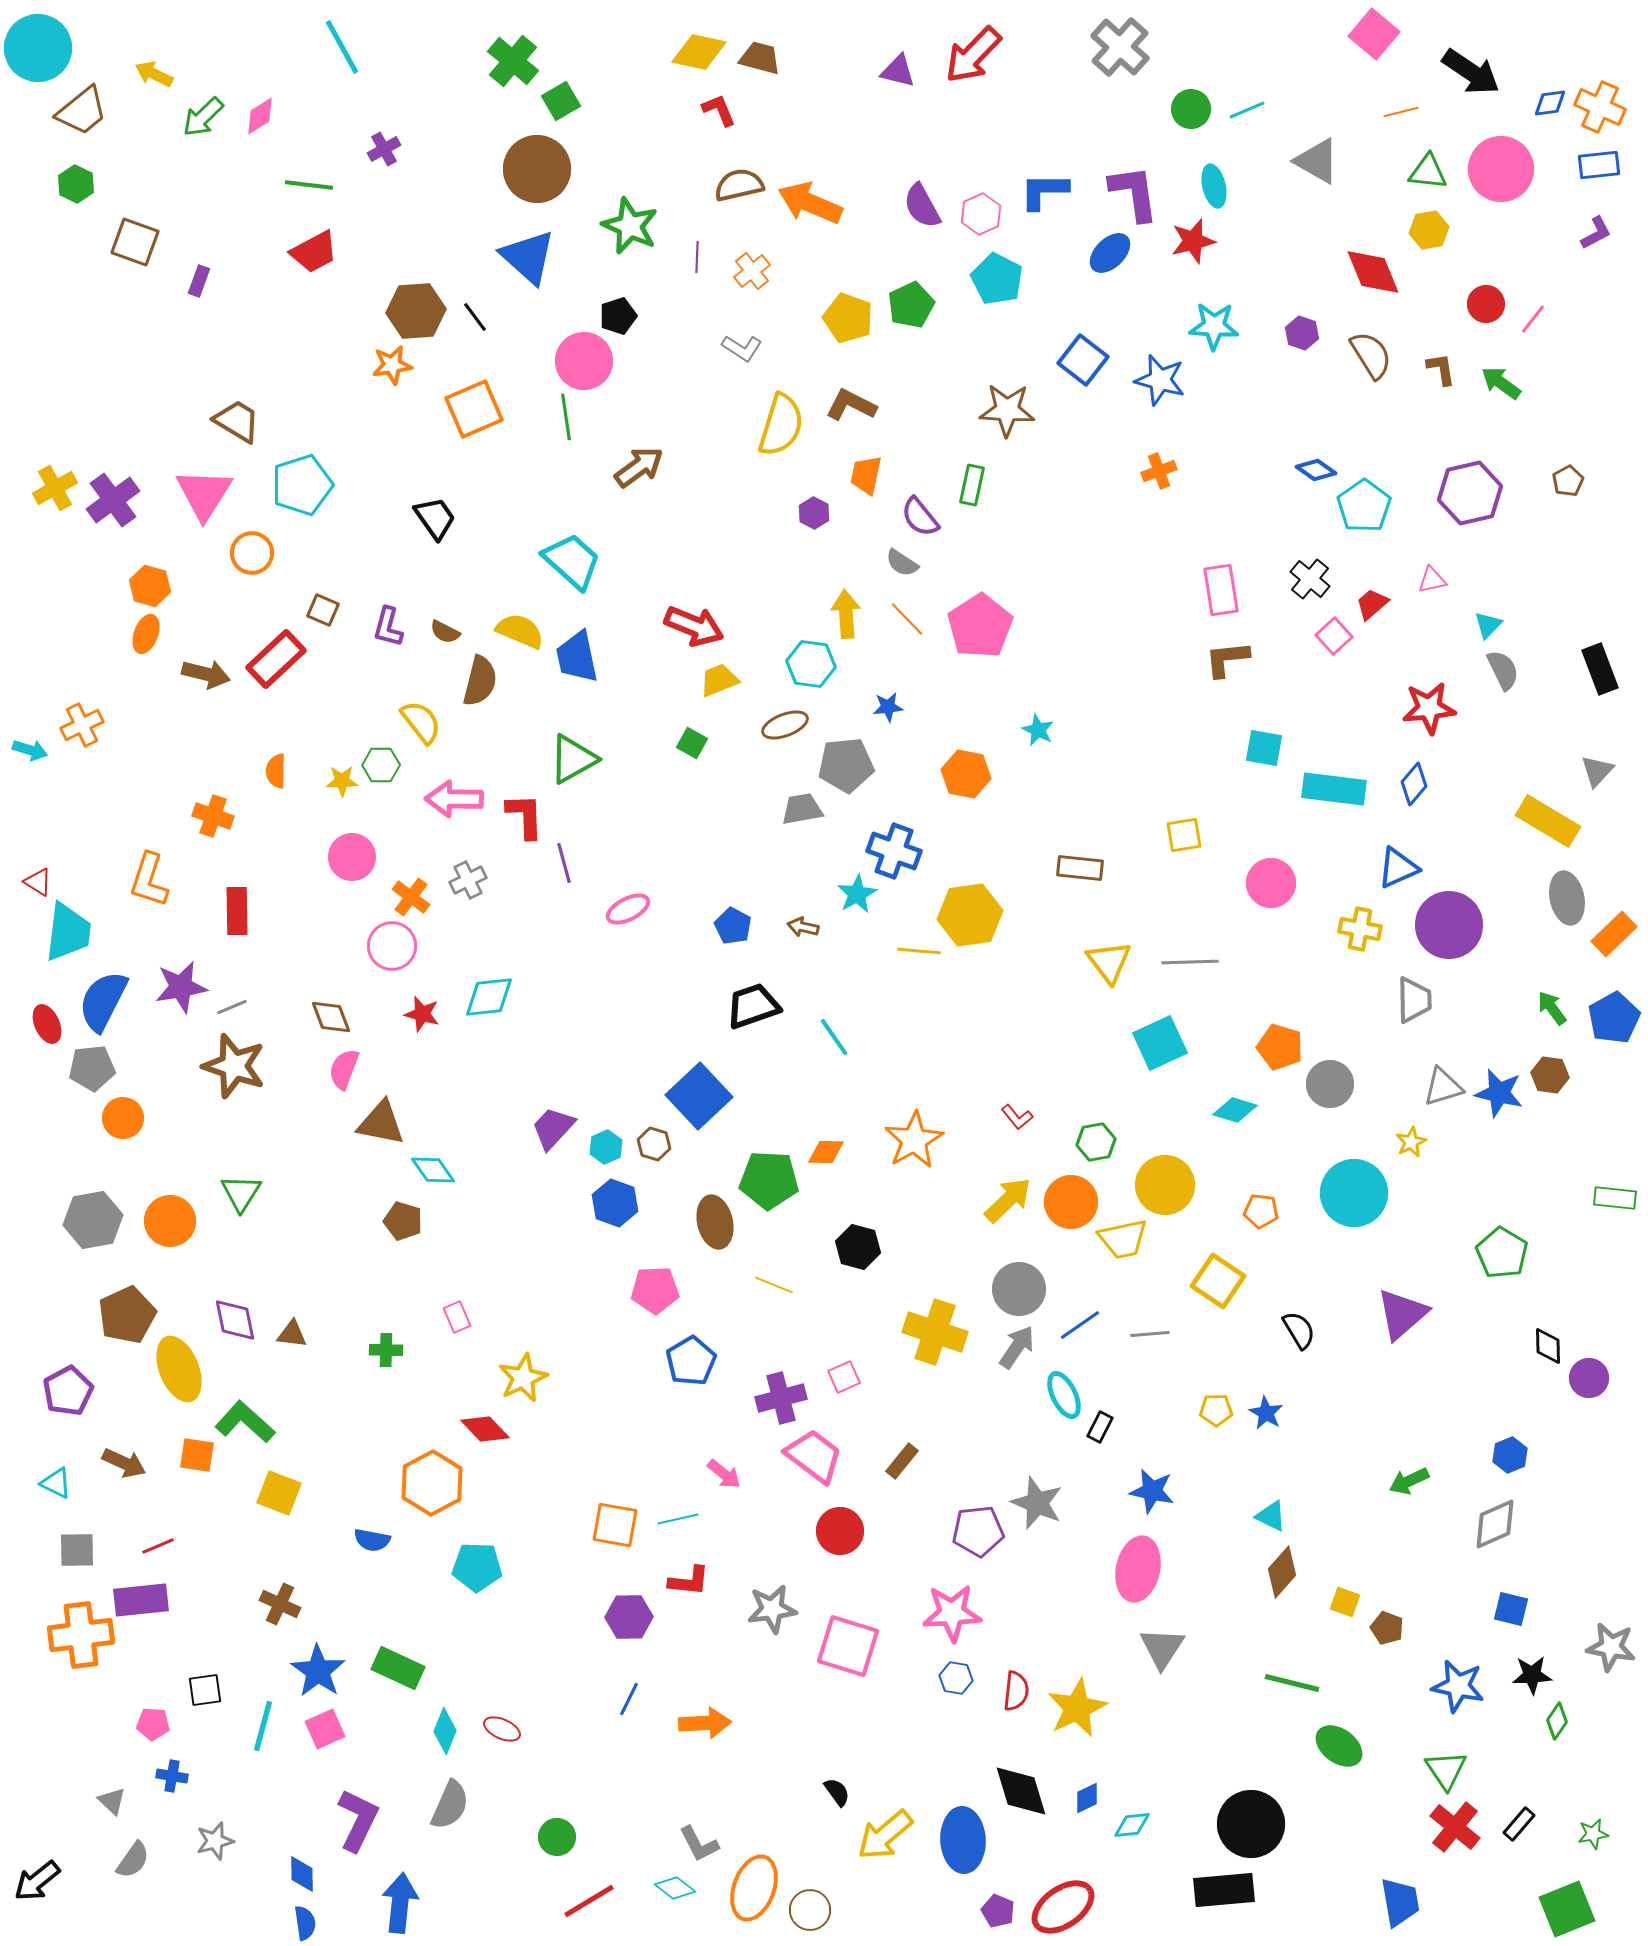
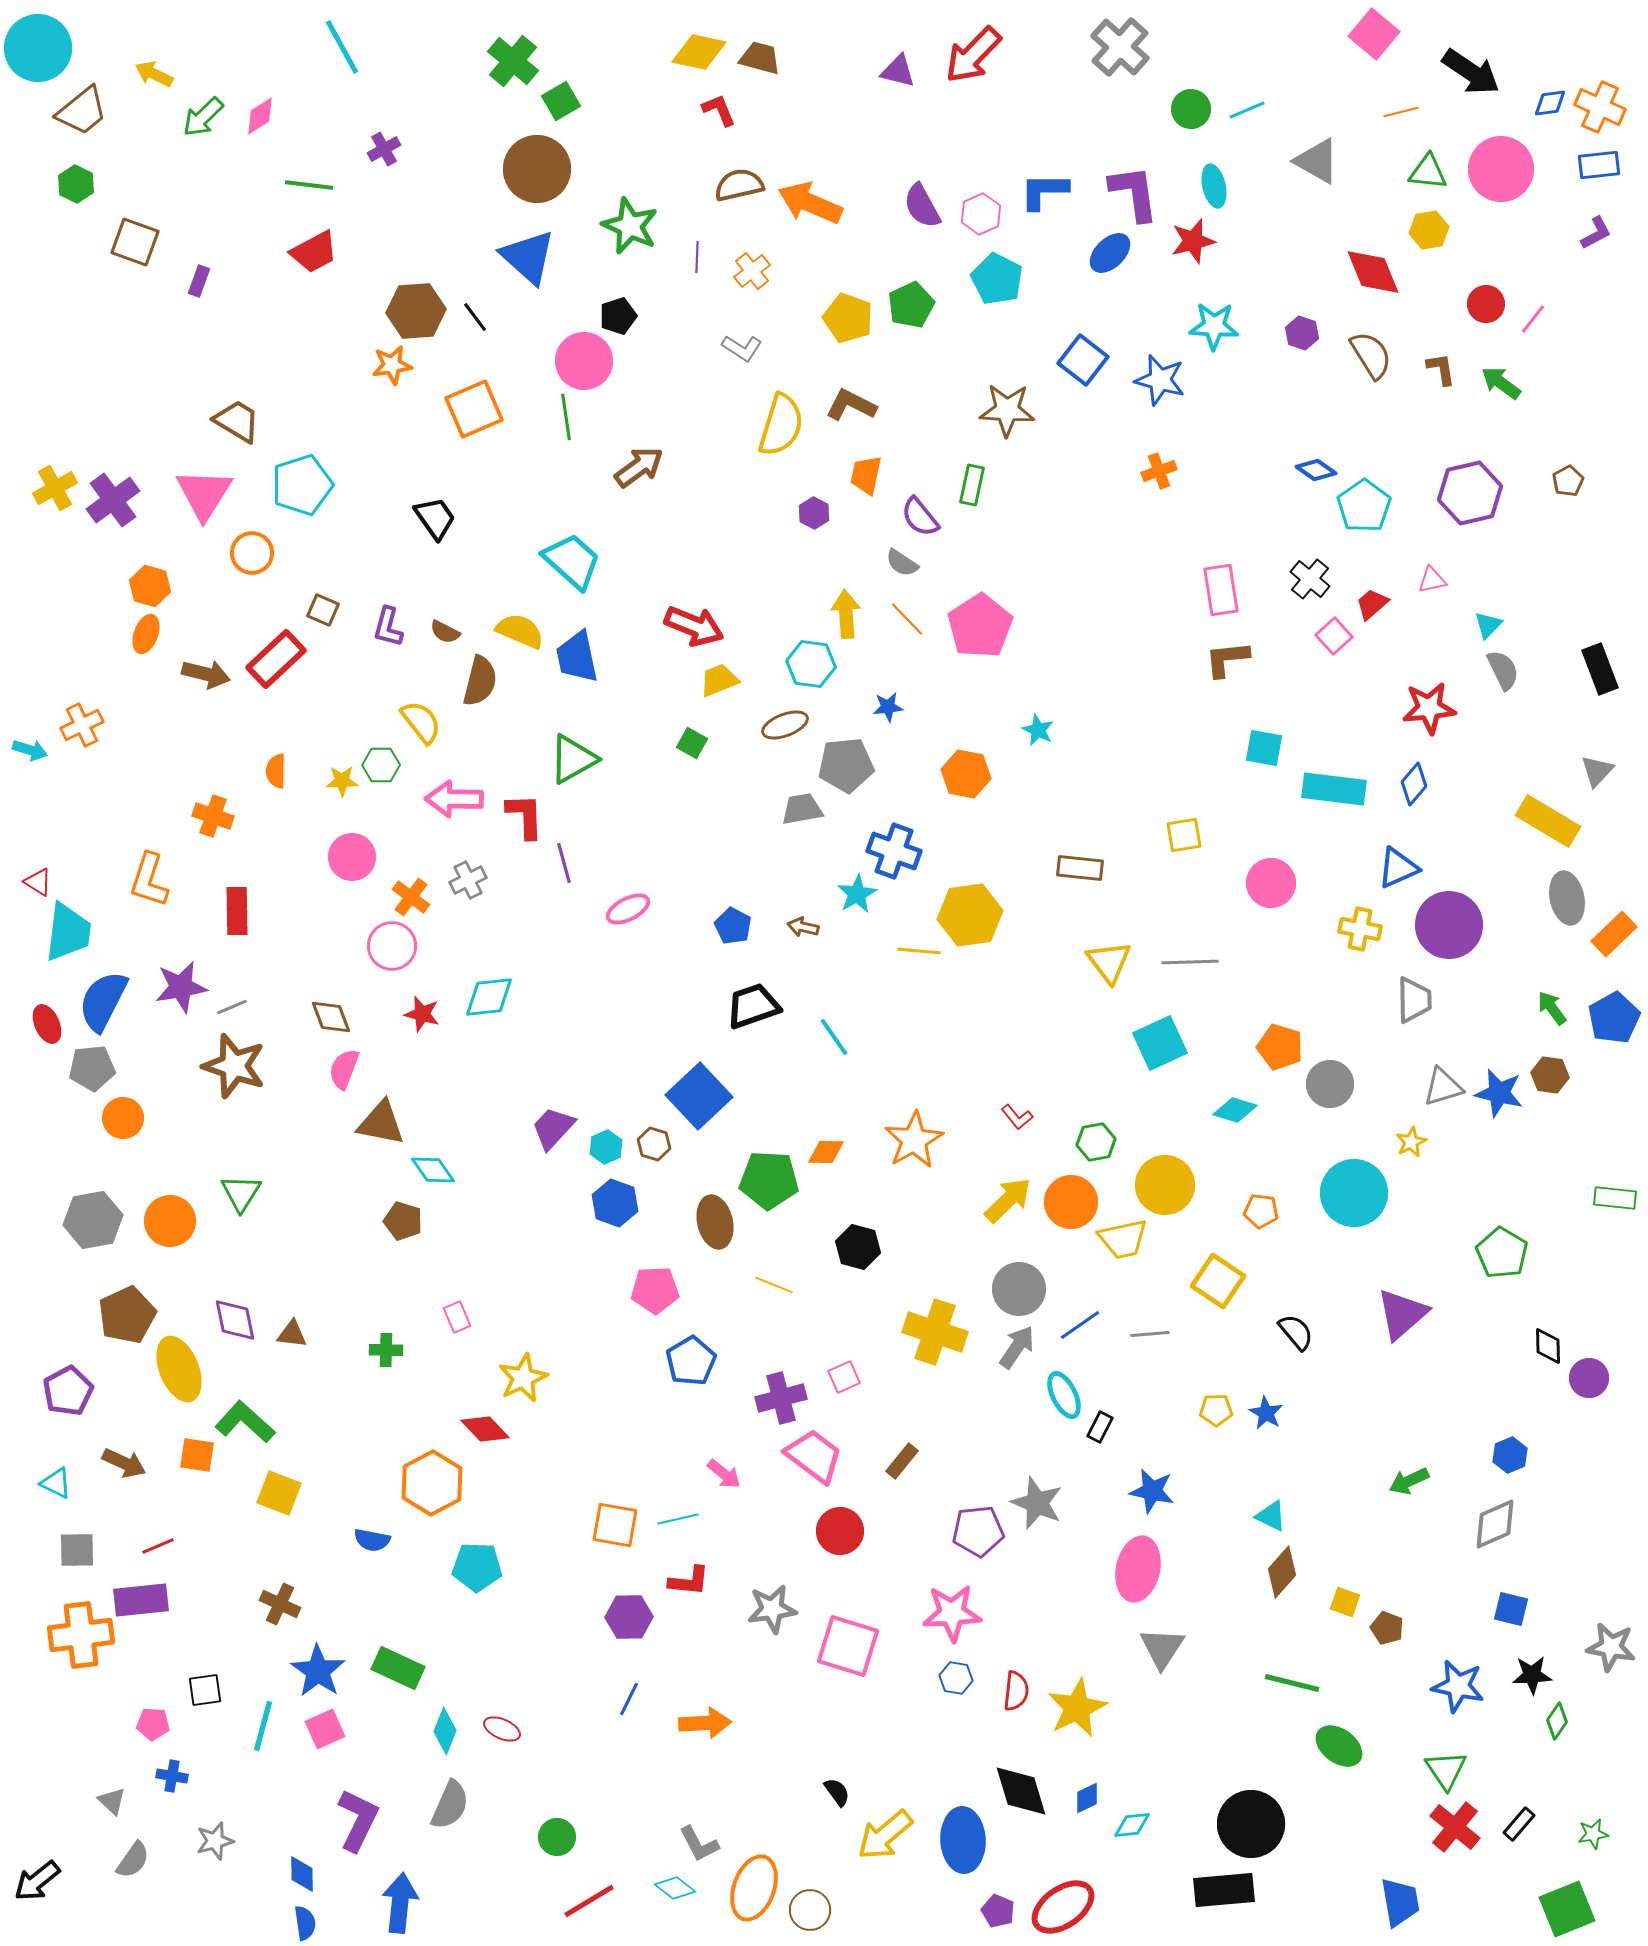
black semicircle at (1299, 1330): moved 3 px left, 2 px down; rotated 9 degrees counterclockwise
